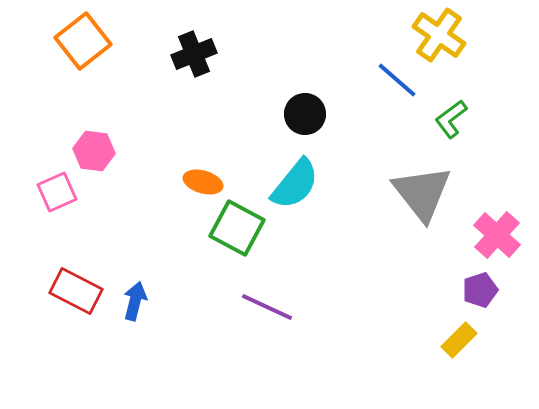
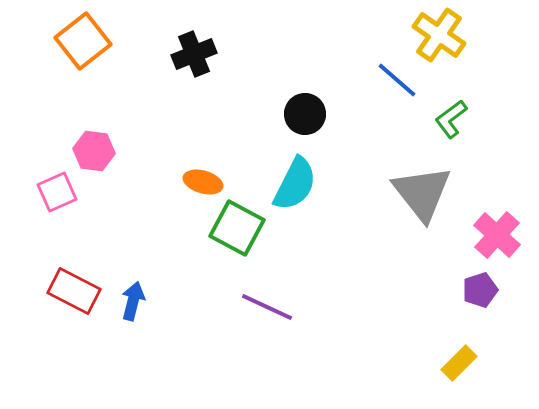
cyan semicircle: rotated 12 degrees counterclockwise
red rectangle: moved 2 px left
blue arrow: moved 2 px left
yellow rectangle: moved 23 px down
